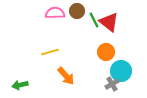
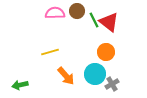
cyan circle: moved 26 px left, 3 px down
